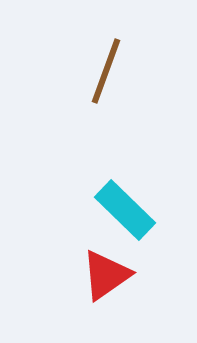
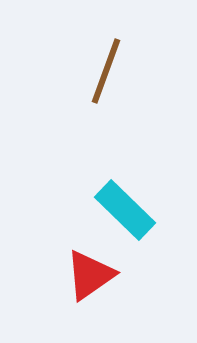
red triangle: moved 16 px left
